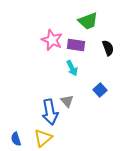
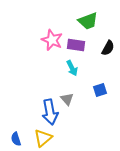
black semicircle: rotated 49 degrees clockwise
blue square: rotated 24 degrees clockwise
gray triangle: moved 2 px up
